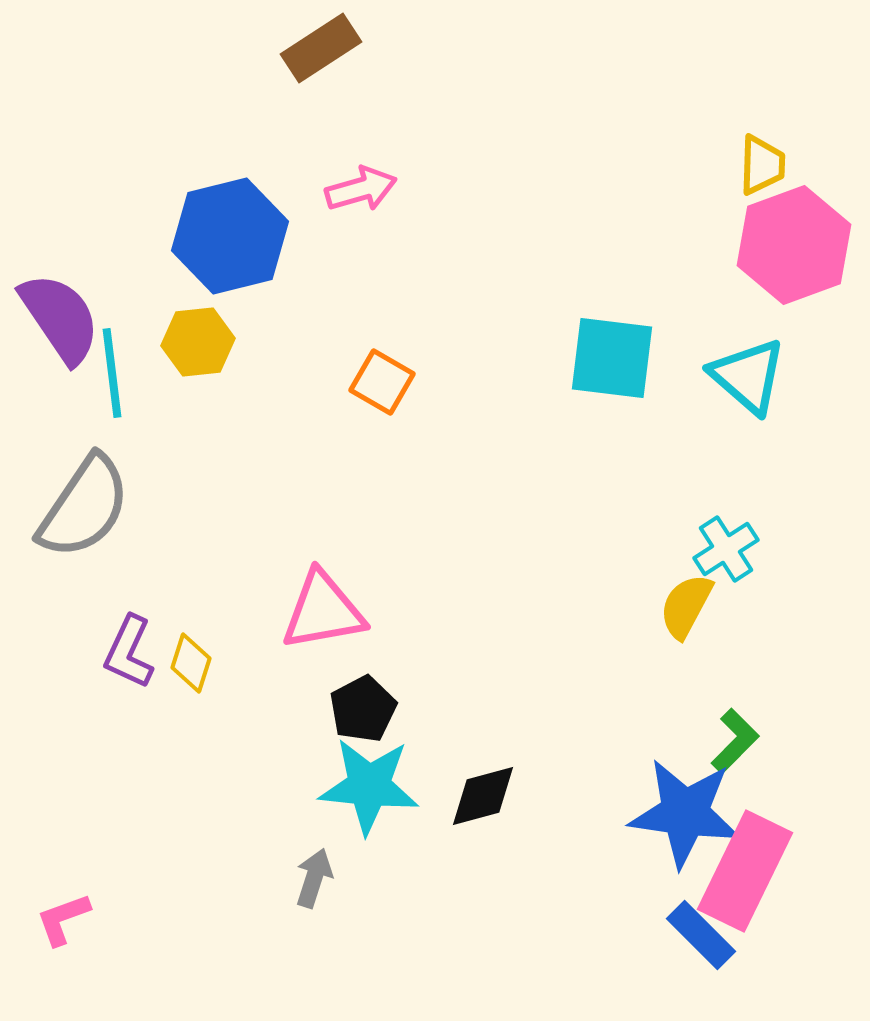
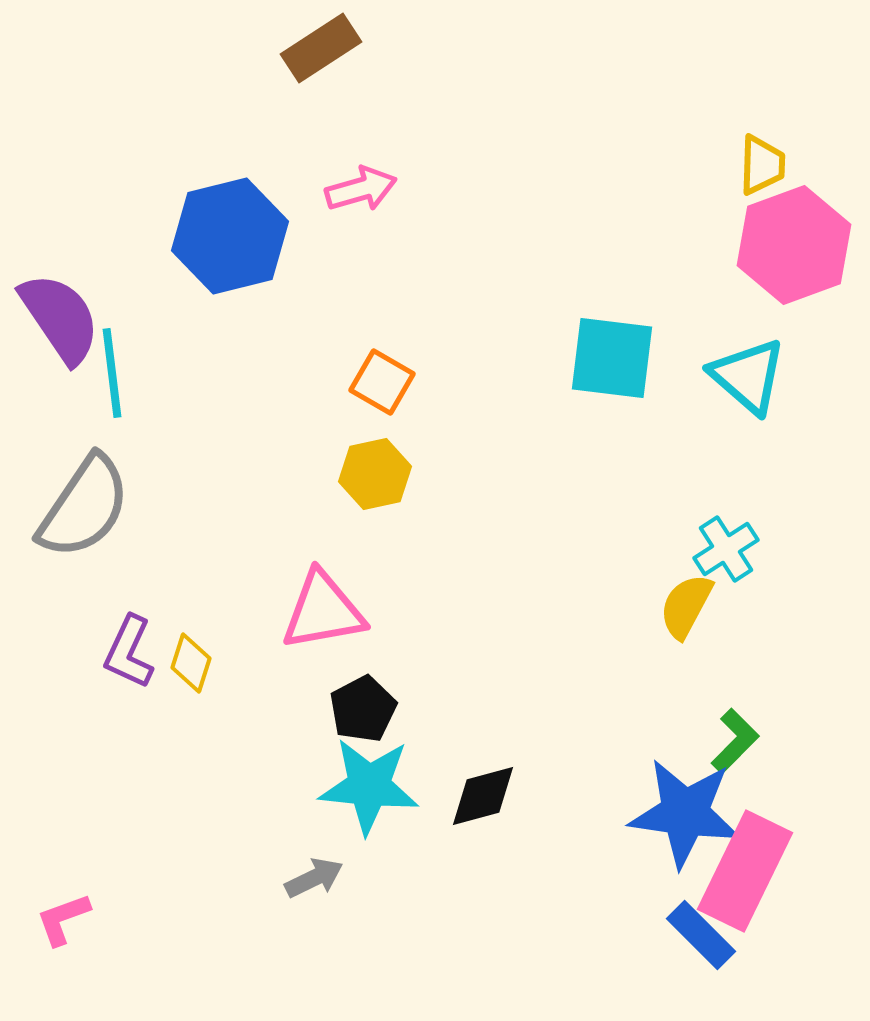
yellow hexagon: moved 177 px right, 132 px down; rotated 6 degrees counterclockwise
gray arrow: rotated 46 degrees clockwise
